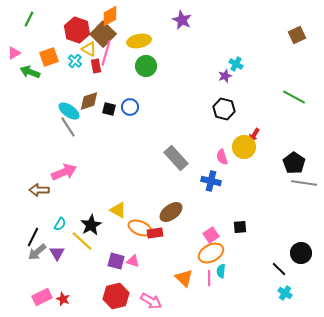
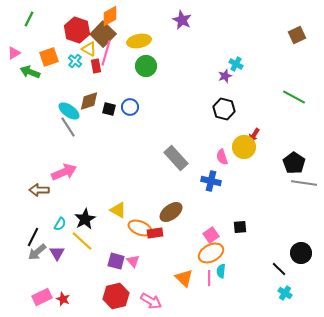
black star at (91, 225): moved 6 px left, 6 px up
pink triangle at (133, 261): rotated 32 degrees clockwise
